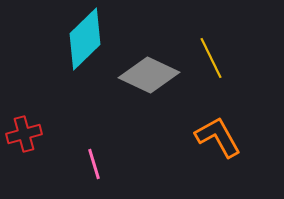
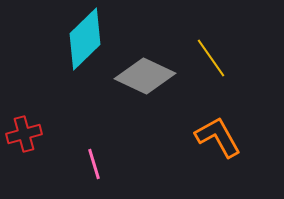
yellow line: rotated 9 degrees counterclockwise
gray diamond: moved 4 px left, 1 px down
